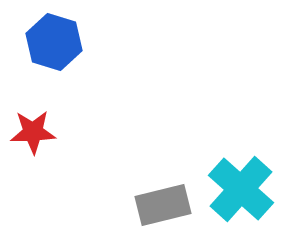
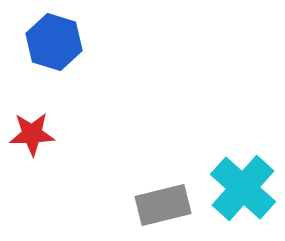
red star: moved 1 px left, 2 px down
cyan cross: moved 2 px right, 1 px up
